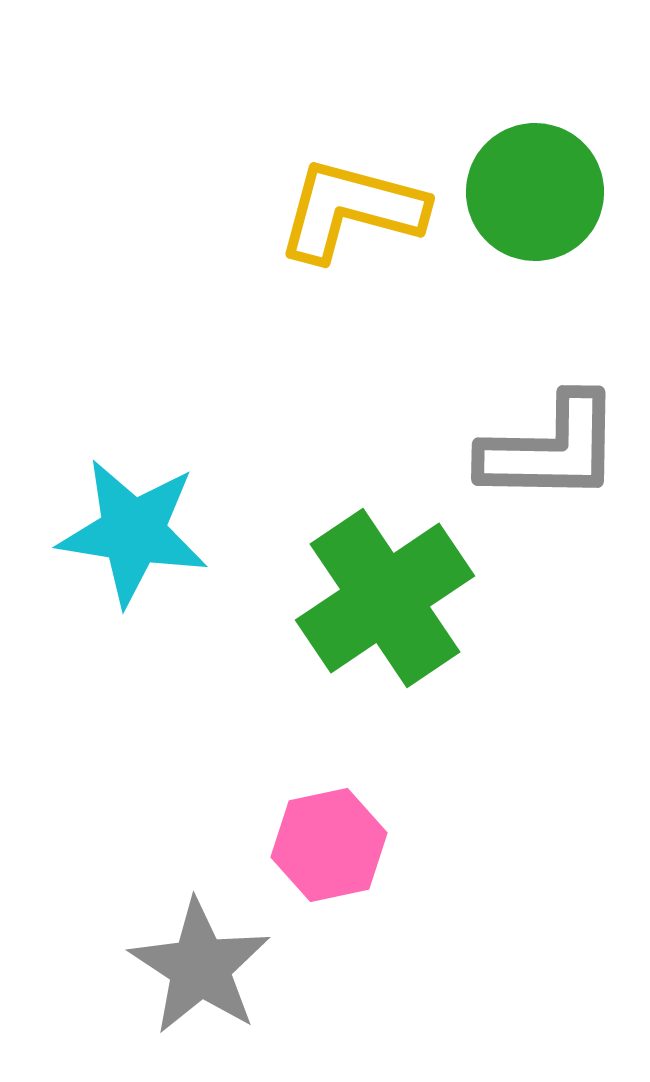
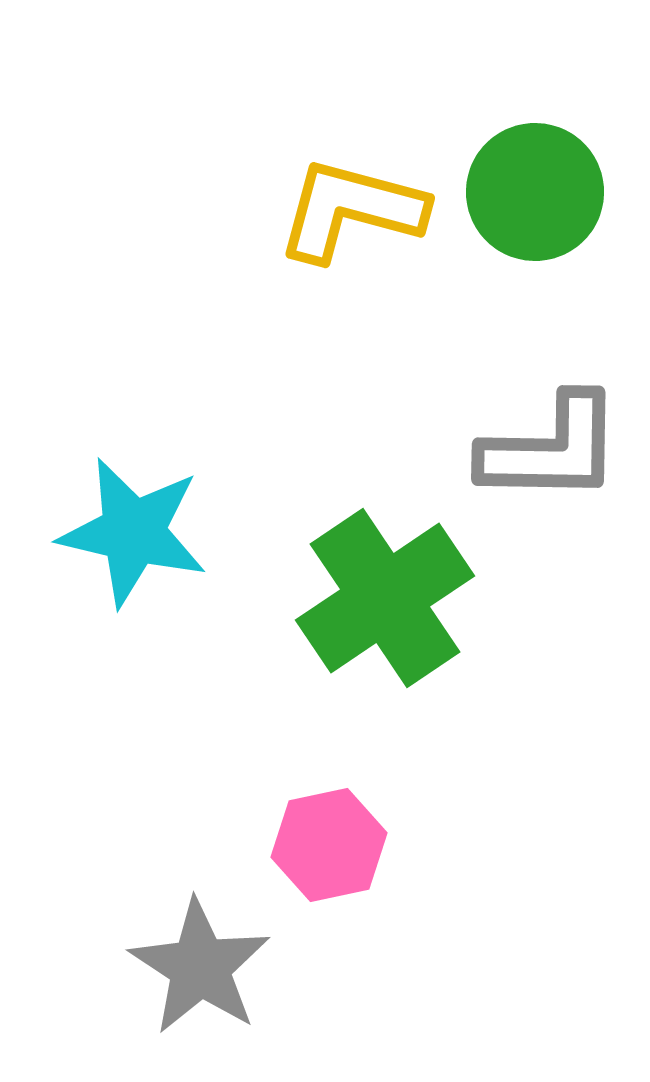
cyan star: rotated 4 degrees clockwise
